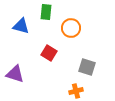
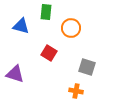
orange cross: rotated 24 degrees clockwise
